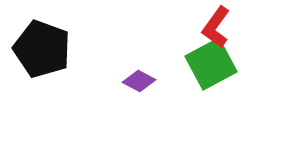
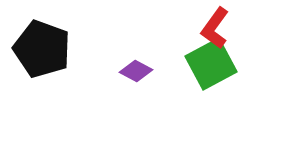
red L-shape: moved 1 px left, 1 px down
purple diamond: moved 3 px left, 10 px up
